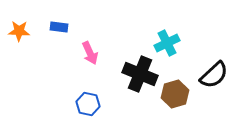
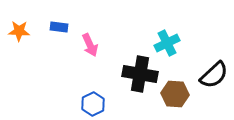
pink arrow: moved 8 px up
black cross: rotated 12 degrees counterclockwise
brown hexagon: rotated 20 degrees clockwise
blue hexagon: moved 5 px right; rotated 20 degrees clockwise
